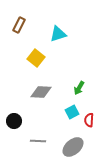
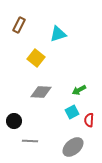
green arrow: moved 2 px down; rotated 32 degrees clockwise
gray line: moved 8 px left
